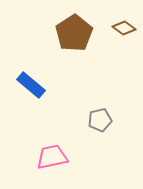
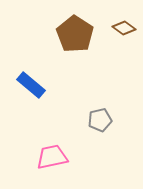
brown pentagon: moved 1 px right, 1 px down; rotated 6 degrees counterclockwise
